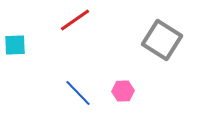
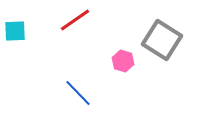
cyan square: moved 14 px up
pink hexagon: moved 30 px up; rotated 20 degrees clockwise
